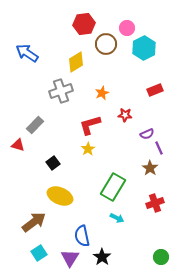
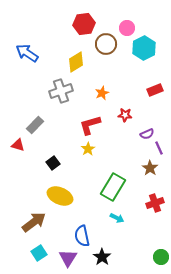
purple triangle: moved 2 px left
